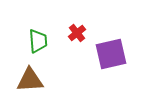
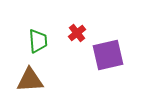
purple square: moved 3 px left, 1 px down
